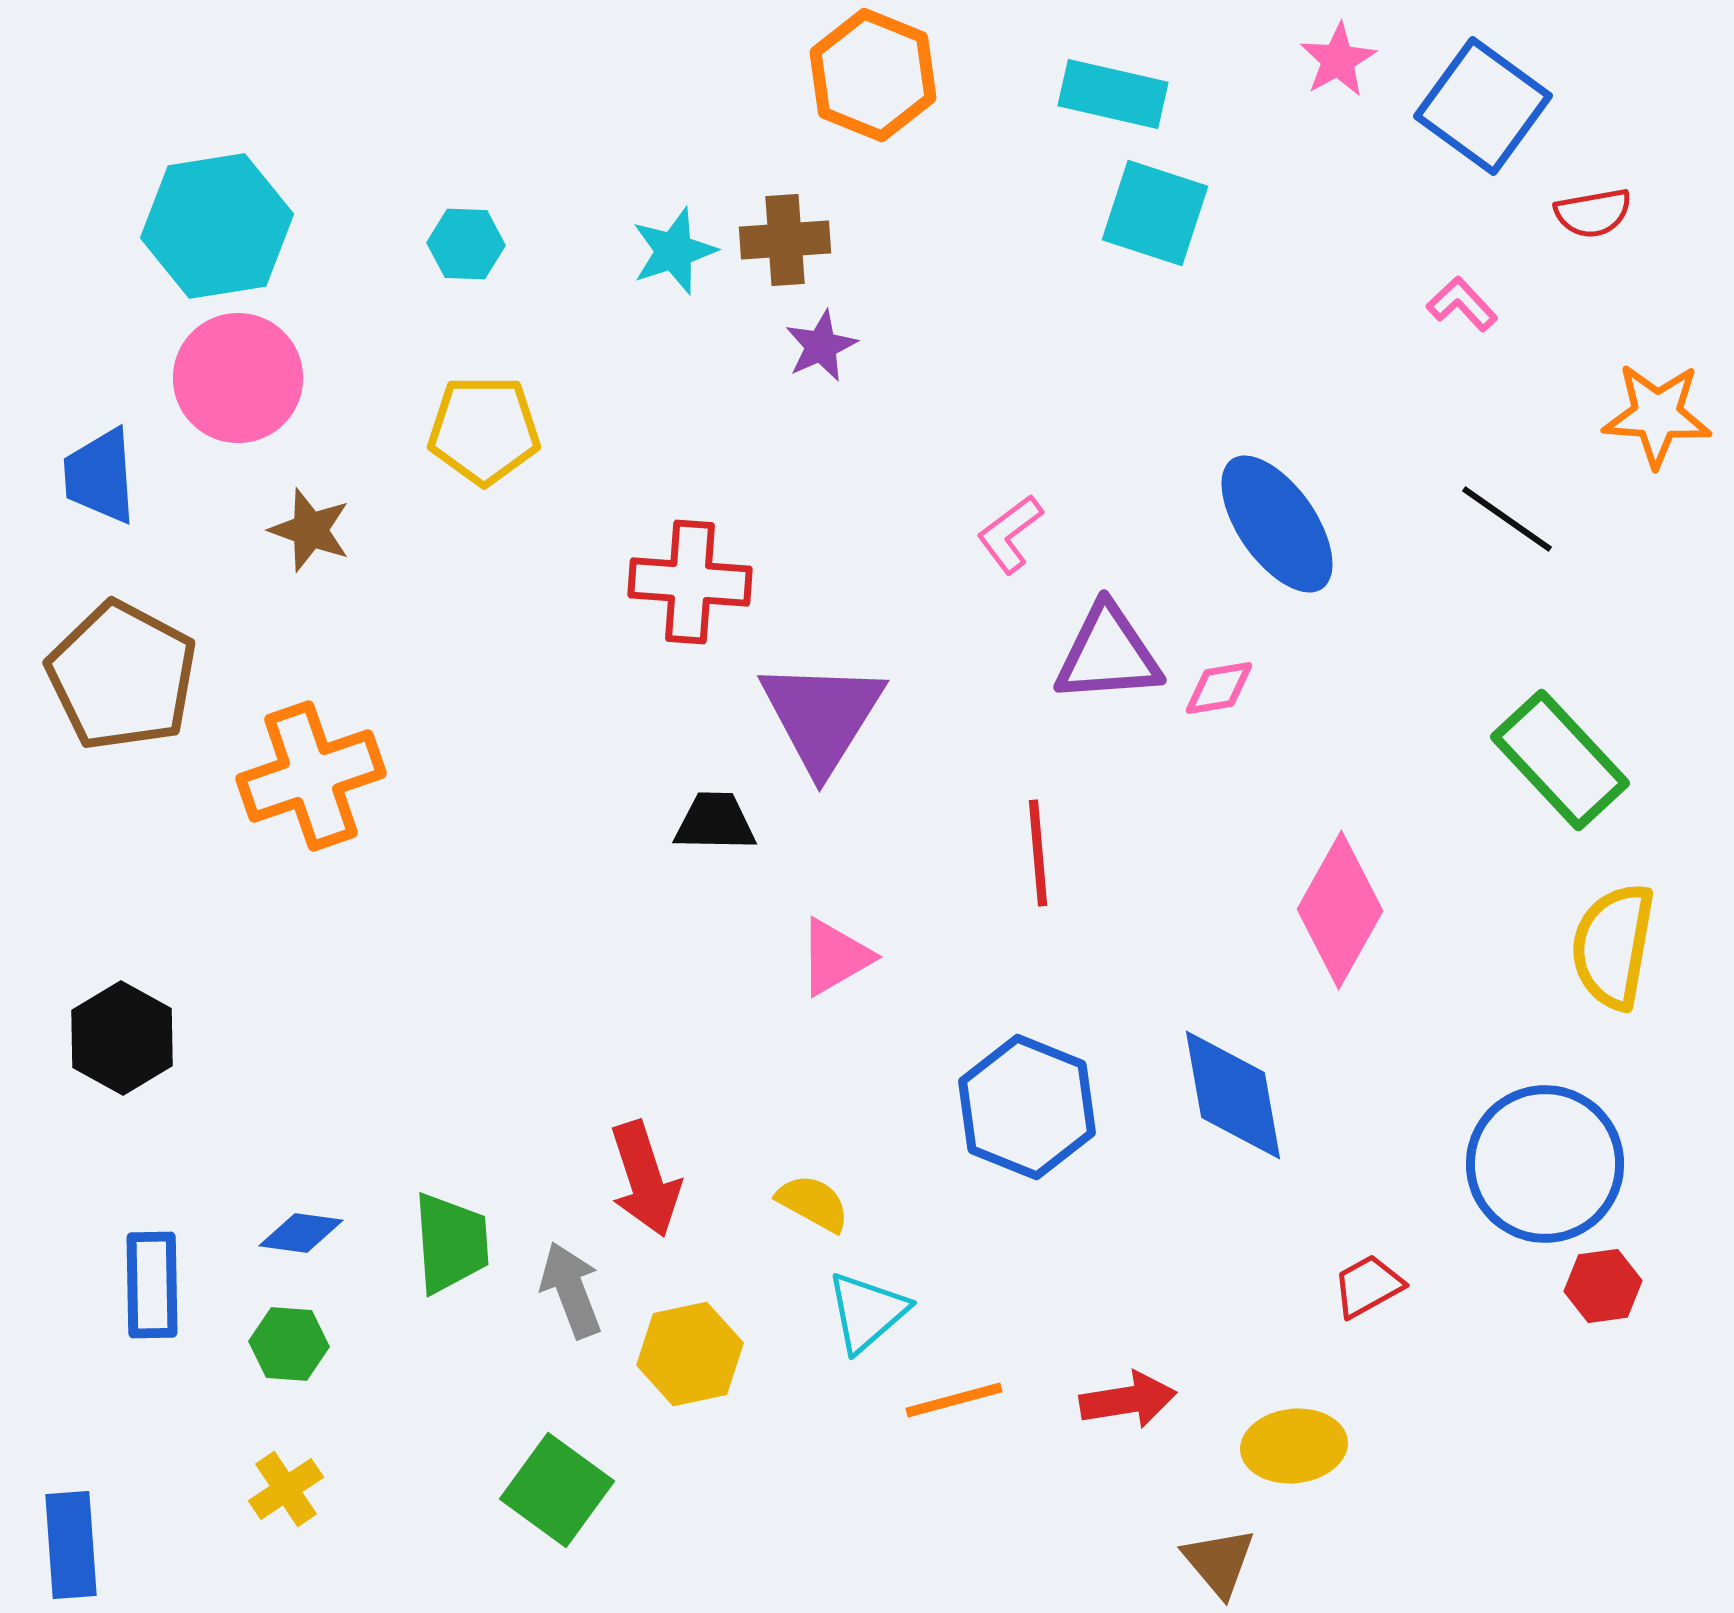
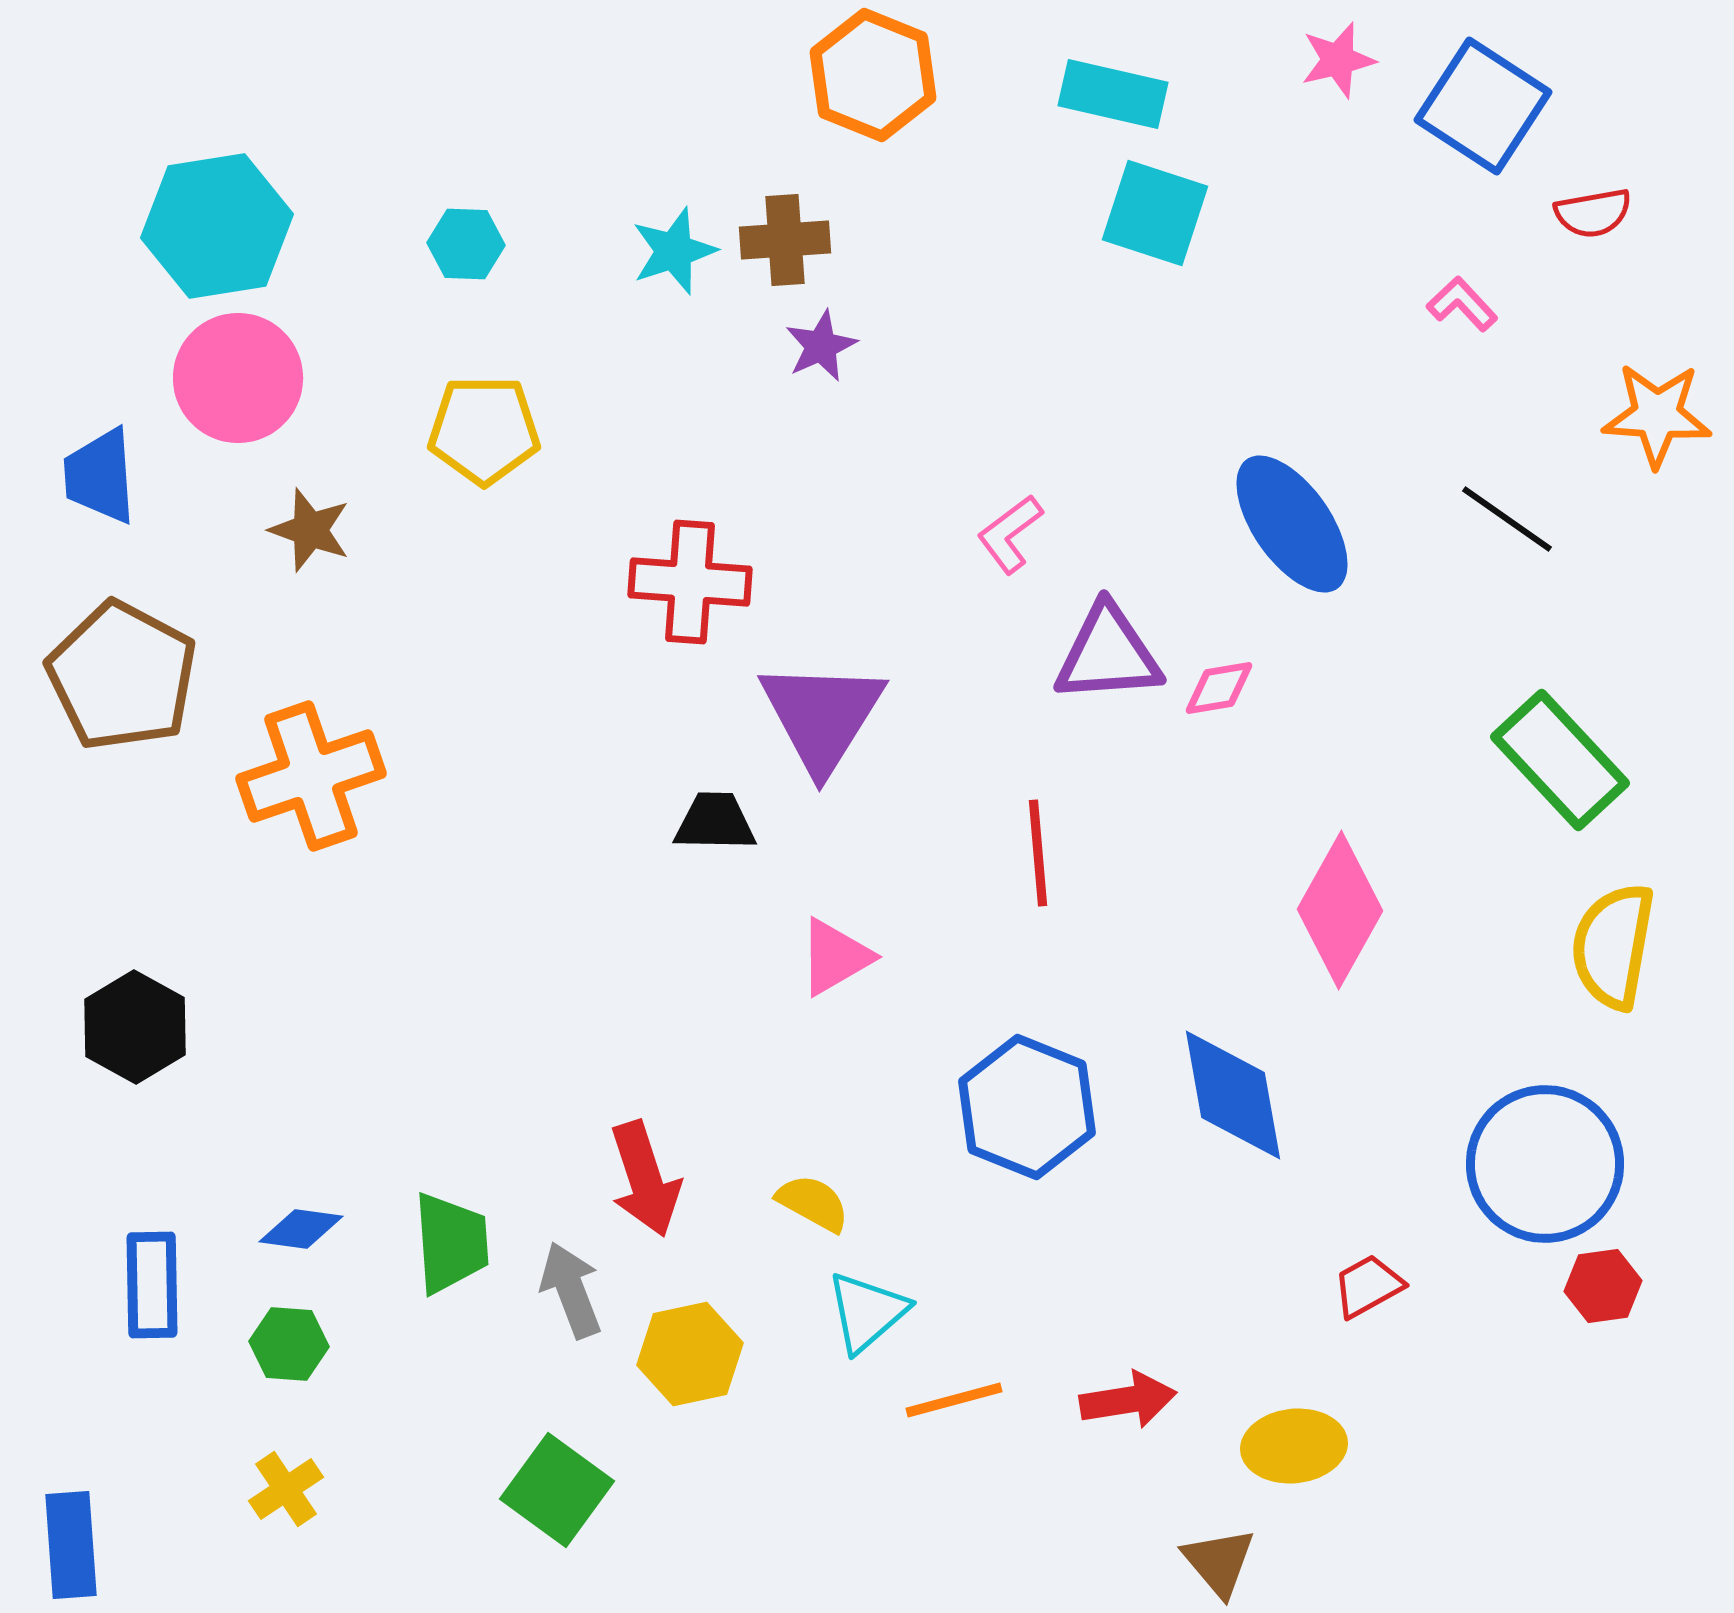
pink star at (1338, 60): rotated 16 degrees clockwise
blue square at (1483, 106): rotated 3 degrees counterclockwise
blue ellipse at (1277, 524): moved 15 px right
black hexagon at (122, 1038): moved 13 px right, 11 px up
blue diamond at (301, 1233): moved 4 px up
